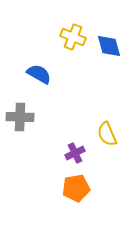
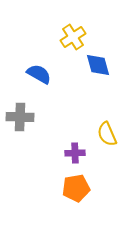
yellow cross: rotated 35 degrees clockwise
blue diamond: moved 11 px left, 19 px down
purple cross: rotated 24 degrees clockwise
